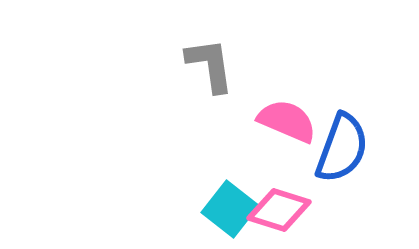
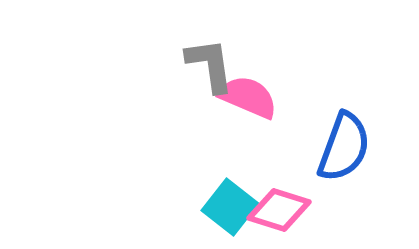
pink semicircle: moved 39 px left, 24 px up
blue semicircle: moved 2 px right, 1 px up
cyan square: moved 2 px up
